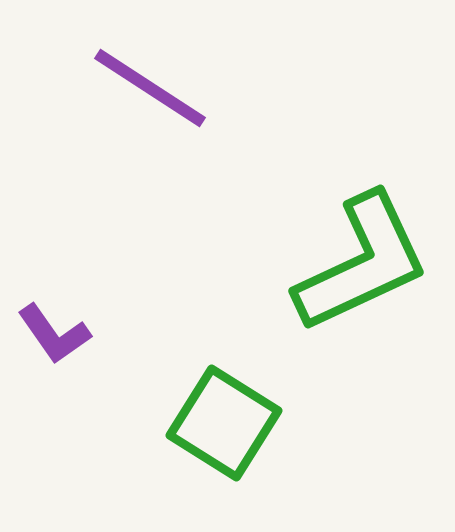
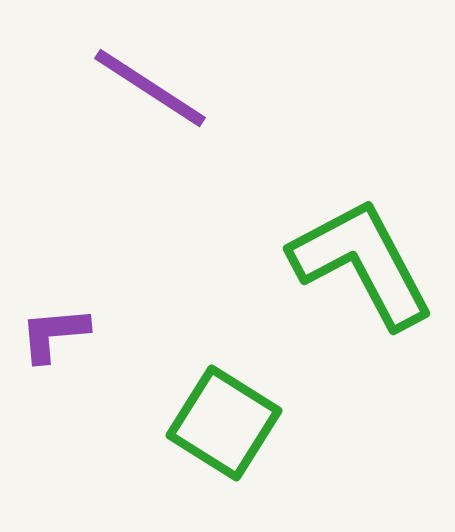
green L-shape: rotated 93 degrees counterclockwise
purple L-shape: rotated 120 degrees clockwise
